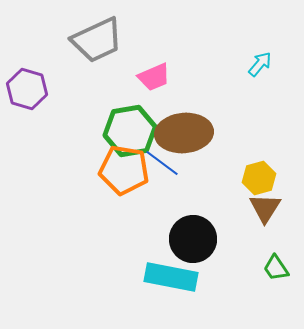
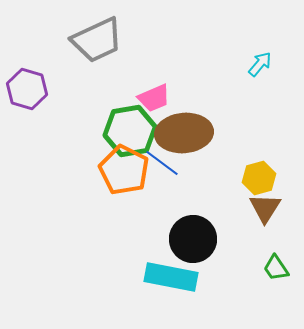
pink trapezoid: moved 21 px down
orange pentagon: rotated 18 degrees clockwise
